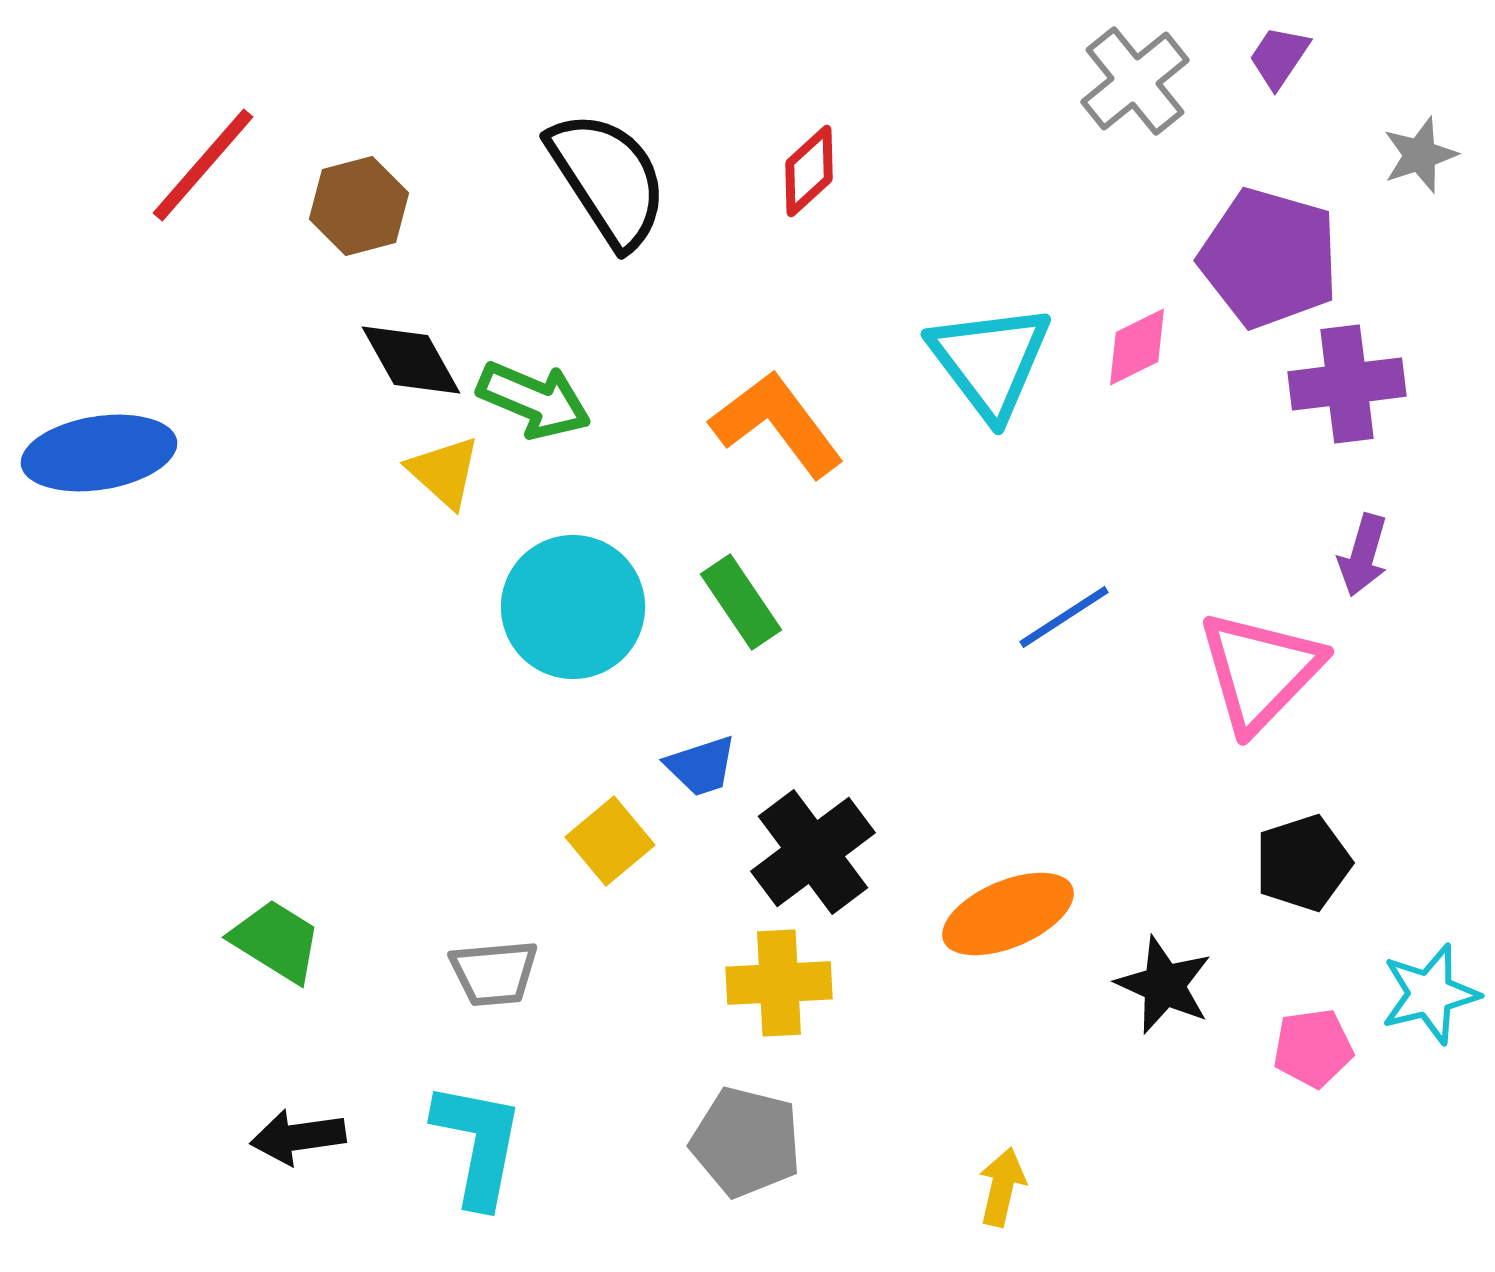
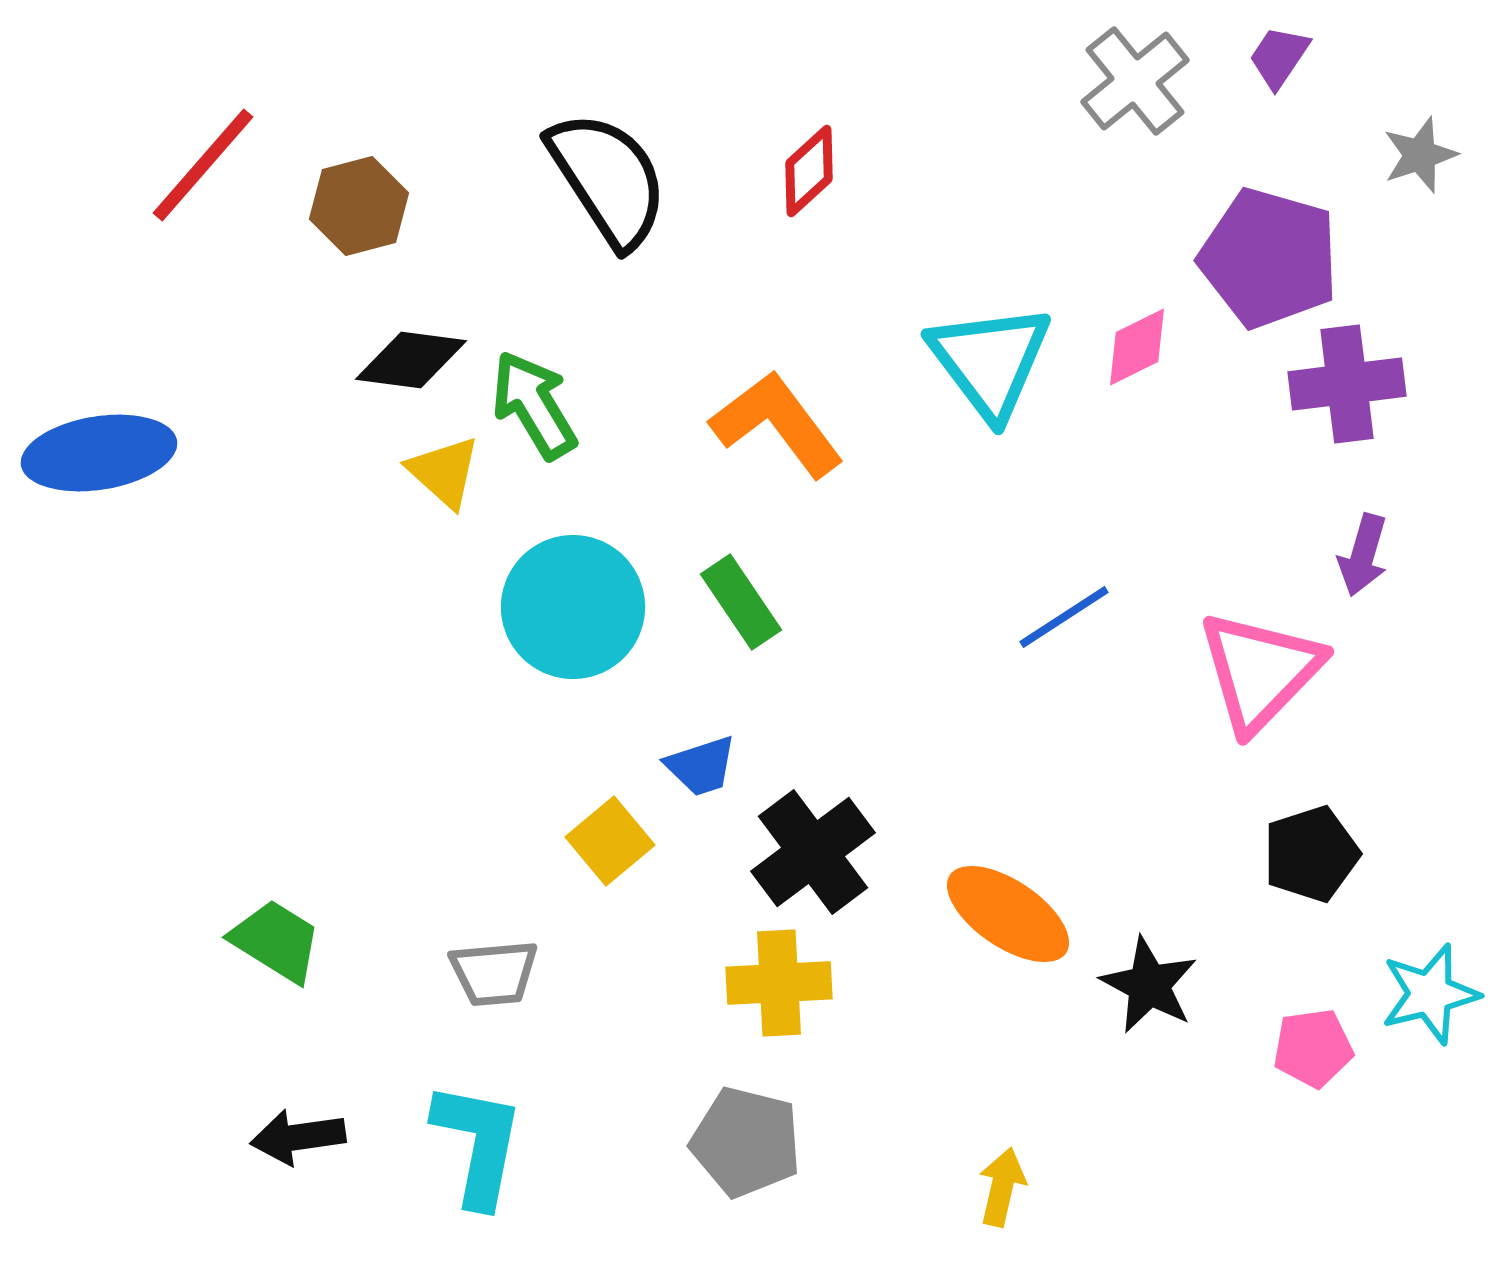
black diamond: rotated 53 degrees counterclockwise
green arrow: moved 5 px down; rotated 144 degrees counterclockwise
black pentagon: moved 8 px right, 9 px up
orange ellipse: rotated 57 degrees clockwise
black star: moved 15 px left; rotated 4 degrees clockwise
